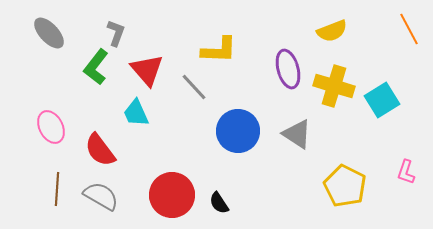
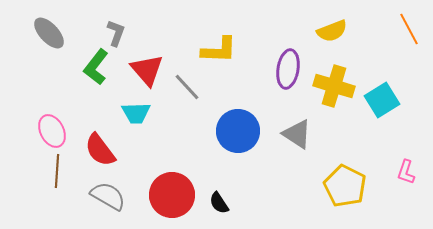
purple ellipse: rotated 24 degrees clockwise
gray line: moved 7 px left
cyan trapezoid: rotated 68 degrees counterclockwise
pink ellipse: moved 1 px right, 4 px down
brown line: moved 18 px up
gray semicircle: moved 7 px right
